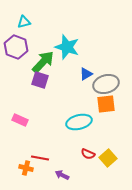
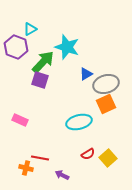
cyan triangle: moved 6 px right, 7 px down; rotated 16 degrees counterclockwise
orange square: rotated 18 degrees counterclockwise
red semicircle: rotated 56 degrees counterclockwise
